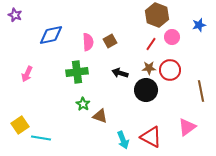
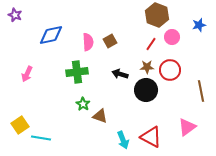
brown star: moved 2 px left, 1 px up
black arrow: moved 1 px down
